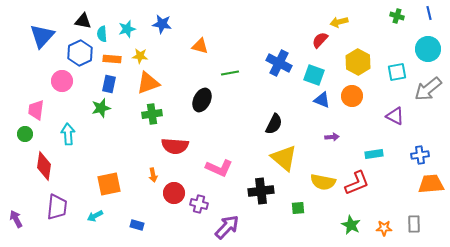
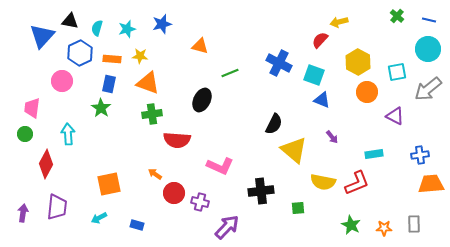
blue line at (429, 13): moved 7 px down; rotated 64 degrees counterclockwise
green cross at (397, 16): rotated 24 degrees clockwise
black triangle at (83, 21): moved 13 px left
blue star at (162, 24): rotated 24 degrees counterclockwise
cyan semicircle at (102, 34): moved 5 px left, 6 px up; rotated 21 degrees clockwise
green line at (230, 73): rotated 12 degrees counterclockwise
orange triangle at (148, 83): rotated 40 degrees clockwise
orange circle at (352, 96): moved 15 px right, 4 px up
green star at (101, 108): rotated 24 degrees counterclockwise
pink trapezoid at (36, 110): moved 4 px left, 2 px up
purple arrow at (332, 137): rotated 56 degrees clockwise
red semicircle at (175, 146): moved 2 px right, 6 px up
yellow triangle at (284, 158): moved 10 px right, 8 px up
red diamond at (44, 166): moved 2 px right, 2 px up; rotated 20 degrees clockwise
pink L-shape at (219, 168): moved 1 px right, 2 px up
orange arrow at (153, 175): moved 2 px right, 1 px up; rotated 136 degrees clockwise
purple cross at (199, 204): moved 1 px right, 2 px up
cyan arrow at (95, 216): moved 4 px right, 2 px down
purple arrow at (16, 219): moved 7 px right, 6 px up; rotated 36 degrees clockwise
